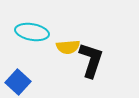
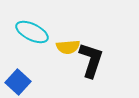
cyan ellipse: rotated 16 degrees clockwise
